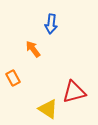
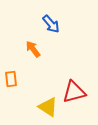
blue arrow: rotated 48 degrees counterclockwise
orange rectangle: moved 2 px left, 1 px down; rotated 21 degrees clockwise
yellow triangle: moved 2 px up
